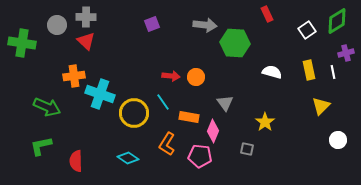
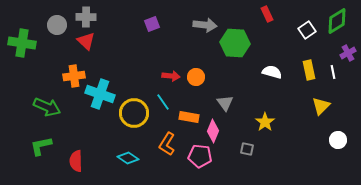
purple cross: moved 2 px right; rotated 14 degrees counterclockwise
